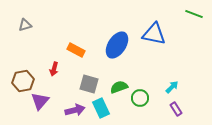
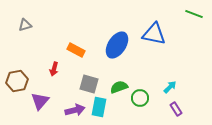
brown hexagon: moved 6 px left
cyan arrow: moved 2 px left
cyan rectangle: moved 2 px left, 1 px up; rotated 36 degrees clockwise
